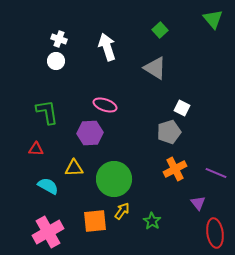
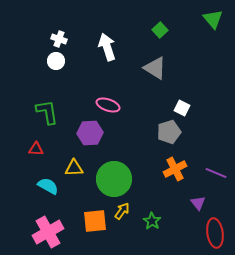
pink ellipse: moved 3 px right
